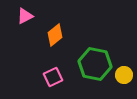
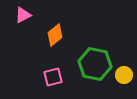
pink triangle: moved 2 px left, 1 px up
pink square: rotated 12 degrees clockwise
